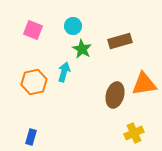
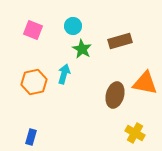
cyan arrow: moved 2 px down
orange triangle: moved 1 px right, 1 px up; rotated 20 degrees clockwise
yellow cross: moved 1 px right; rotated 36 degrees counterclockwise
